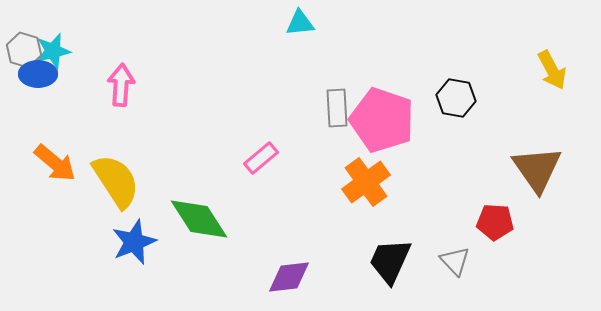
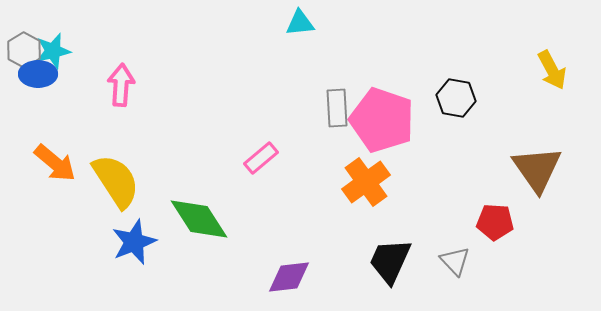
gray hexagon: rotated 12 degrees clockwise
